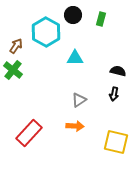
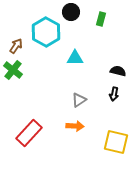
black circle: moved 2 px left, 3 px up
